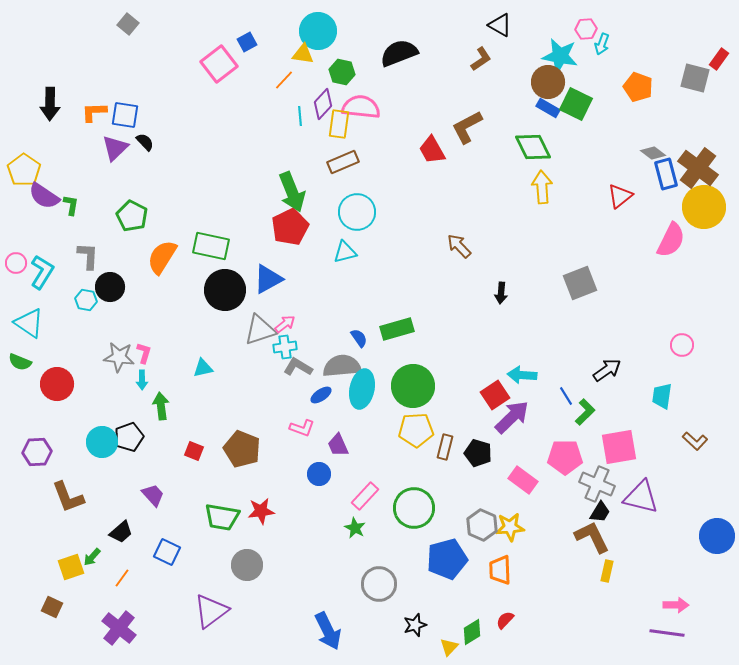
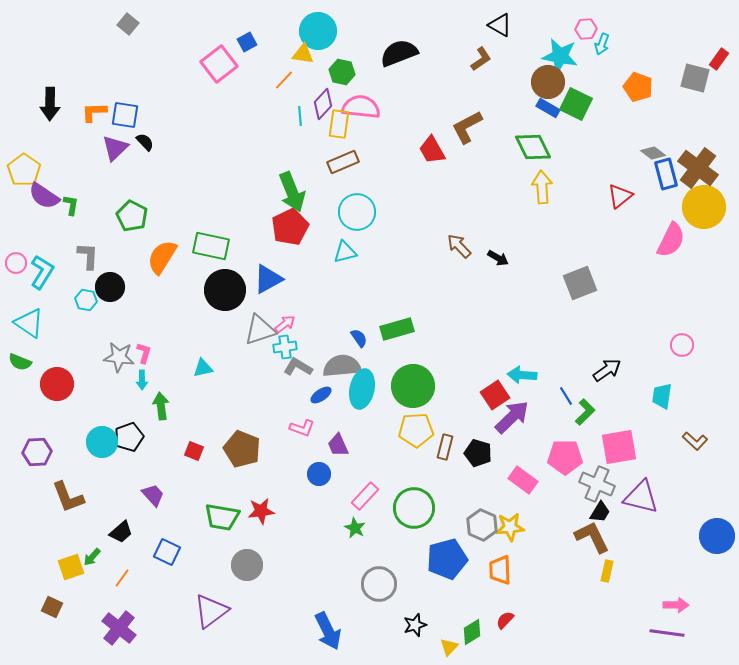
black arrow at (501, 293): moved 3 px left, 35 px up; rotated 65 degrees counterclockwise
